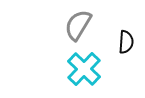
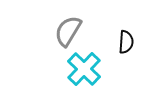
gray semicircle: moved 10 px left, 6 px down
